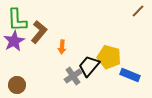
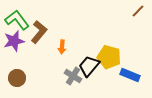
green L-shape: rotated 145 degrees clockwise
purple star: rotated 15 degrees clockwise
gray cross: rotated 24 degrees counterclockwise
brown circle: moved 7 px up
